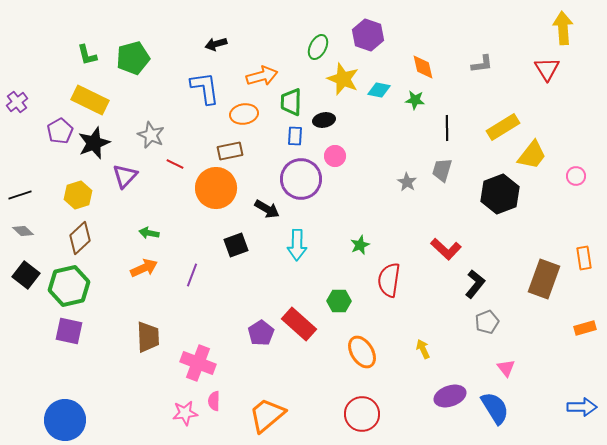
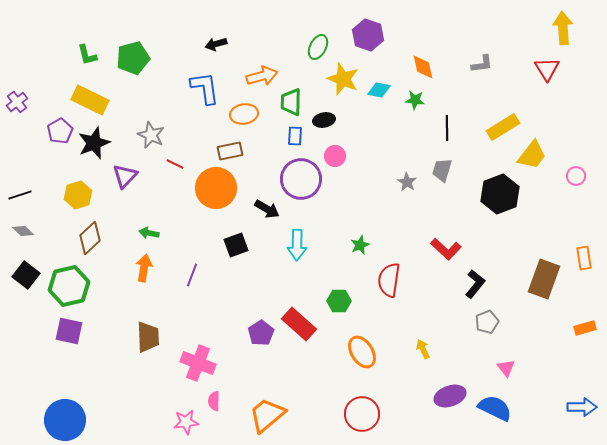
brown diamond at (80, 238): moved 10 px right
orange arrow at (144, 268): rotated 56 degrees counterclockwise
blue semicircle at (495, 408): rotated 32 degrees counterclockwise
pink star at (185, 413): moved 1 px right, 9 px down
